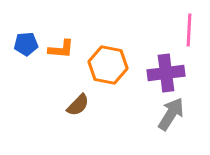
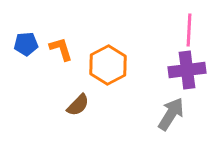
orange L-shape: rotated 112 degrees counterclockwise
orange hexagon: rotated 21 degrees clockwise
purple cross: moved 21 px right, 3 px up
